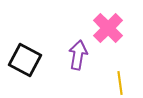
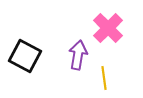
black square: moved 4 px up
yellow line: moved 16 px left, 5 px up
